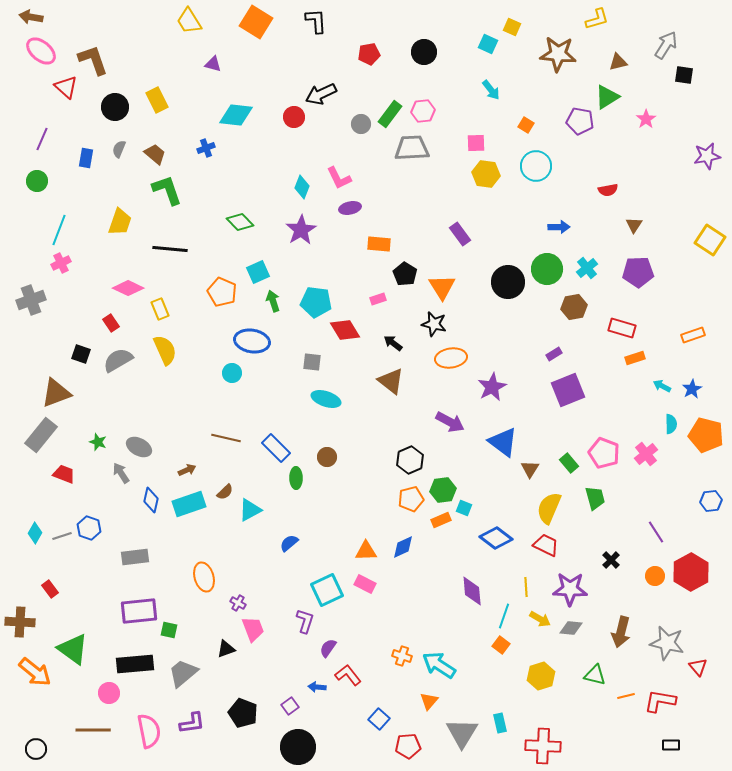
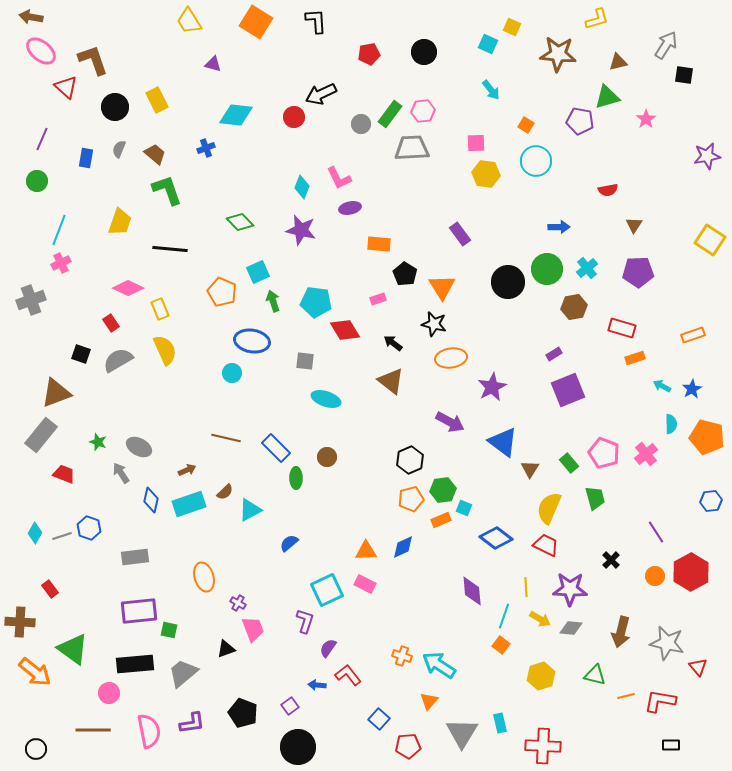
green triangle at (607, 97): rotated 16 degrees clockwise
cyan circle at (536, 166): moved 5 px up
purple star at (301, 230): rotated 28 degrees counterclockwise
gray square at (312, 362): moved 7 px left, 1 px up
orange pentagon at (706, 435): moved 1 px right, 2 px down
blue arrow at (317, 687): moved 2 px up
